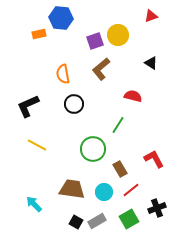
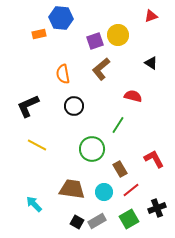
black circle: moved 2 px down
green circle: moved 1 px left
black square: moved 1 px right
